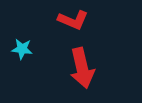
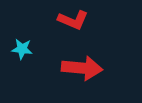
red arrow: rotated 72 degrees counterclockwise
